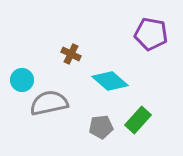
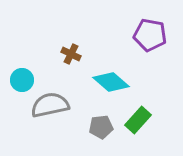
purple pentagon: moved 1 px left, 1 px down
cyan diamond: moved 1 px right, 1 px down
gray semicircle: moved 1 px right, 2 px down
